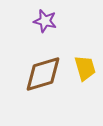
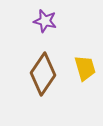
brown diamond: rotated 39 degrees counterclockwise
